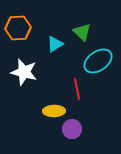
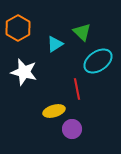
orange hexagon: rotated 25 degrees counterclockwise
yellow ellipse: rotated 15 degrees counterclockwise
